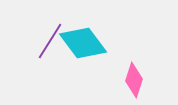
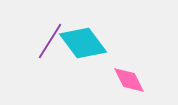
pink diamond: moved 5 px left; rotated 44 degrees counterclockwise
